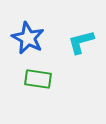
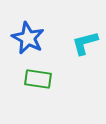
cyan L-shape: moved 4 px right, 1 px down
